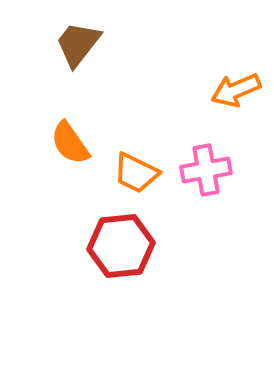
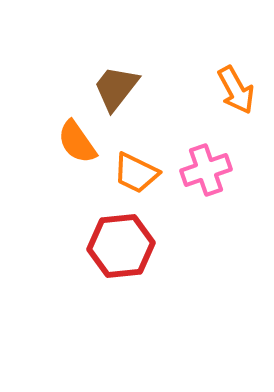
brown trapezoid: moved 38 px right, 44 px down
orange arrow: rotated 96 degrees counterclockwise
orange semicircle: moved 7 px right, 1 px up
pink cross: rotated 9 degrees counterclockwise
